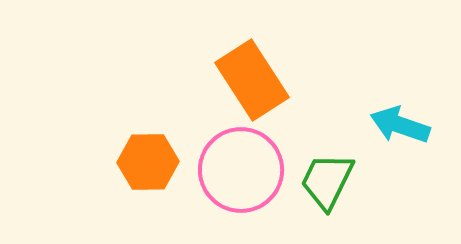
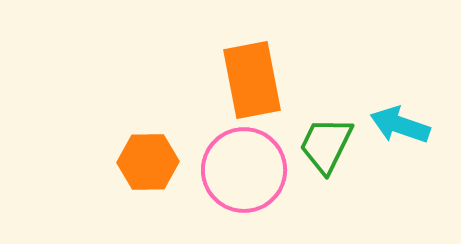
orange rectangle: rotated 22 degrees clockwise
pink circle: moved 3 px right
green trapezoid: moved 1 px left, 36 px up
